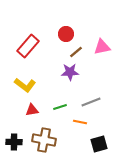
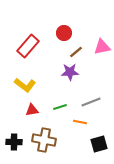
red circle: moved 2 px left, 1 px up
